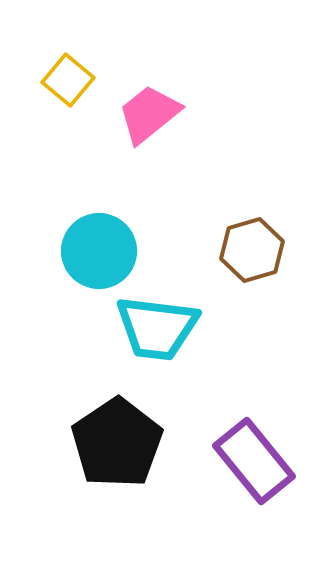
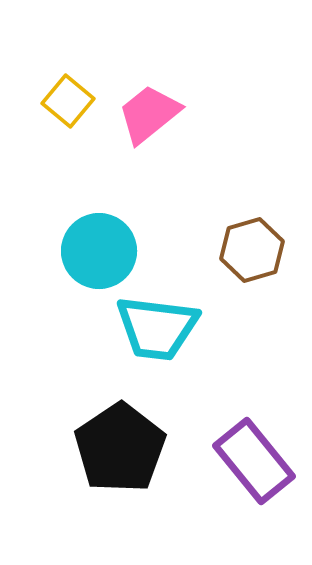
yellow square: moved 21 px down
black pentagon: moved 3 px right, 5 px down
